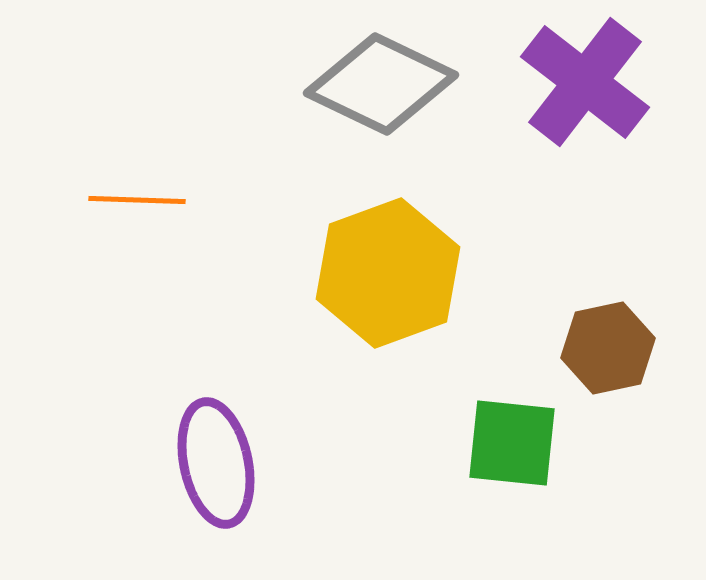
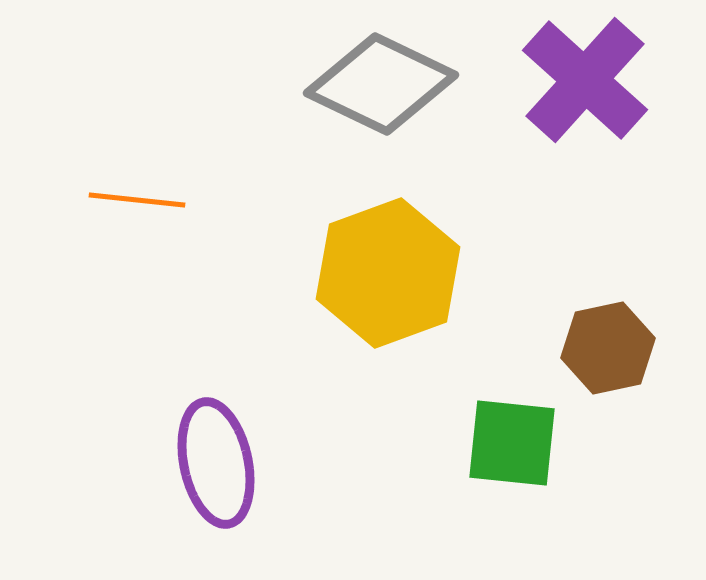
purple cross: moved 2 px up; rotated 4 degrees clockwise
orange line: rotated 4 degrees clockwise
